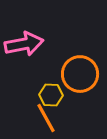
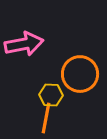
orange line: rotated 40 degrees clockwise
